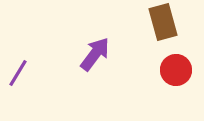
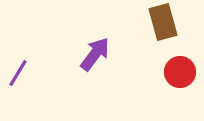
red circle: moved 4 px right, 2 px down
